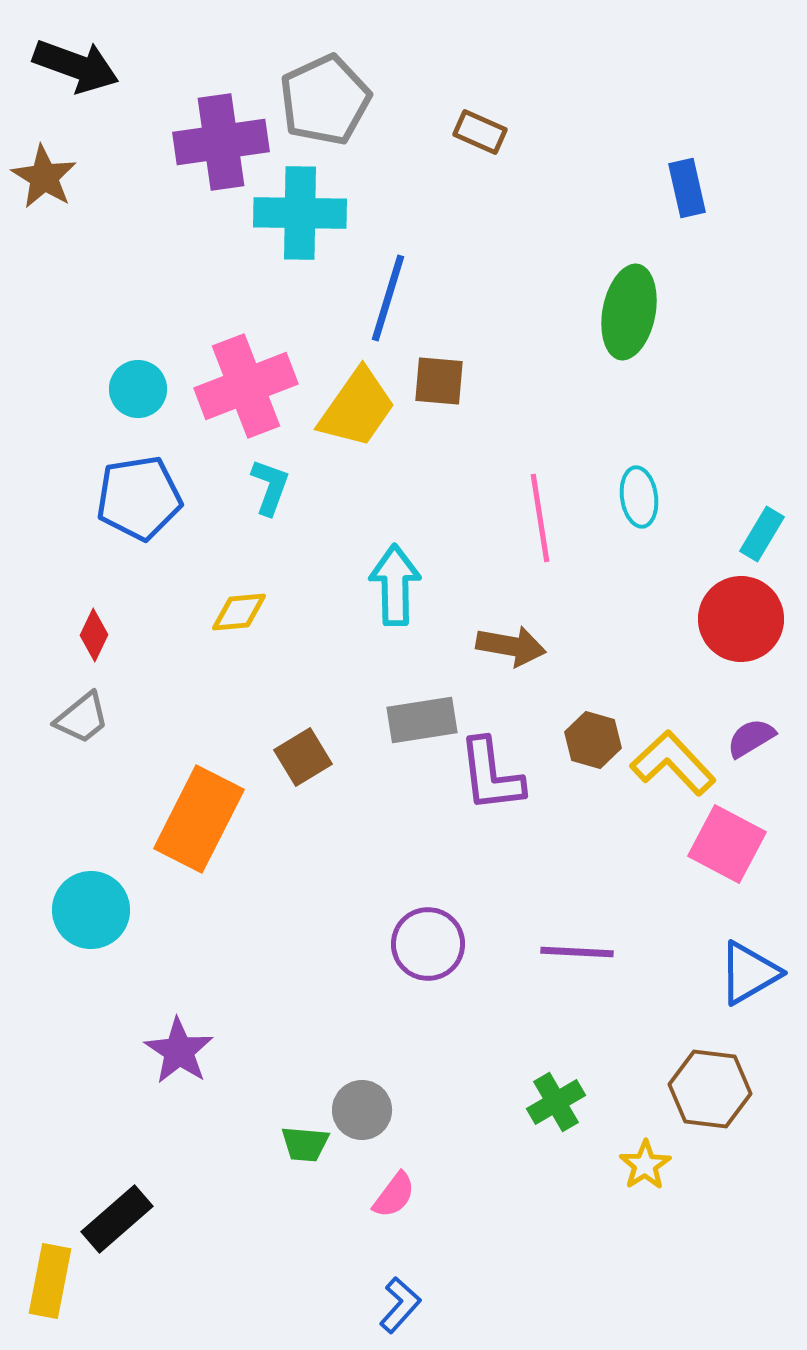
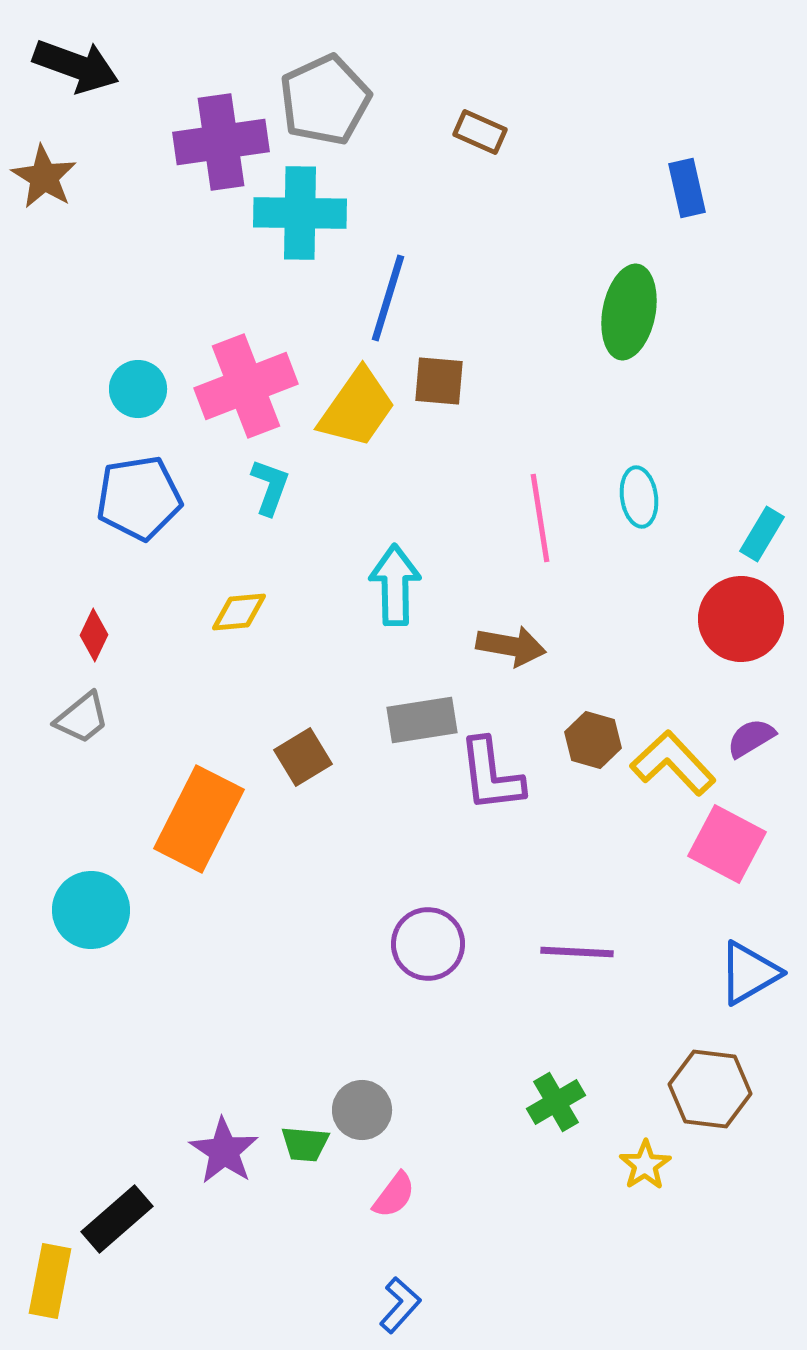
purple star at (179, 1051): moved 45 px right, 100 px down
